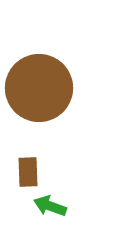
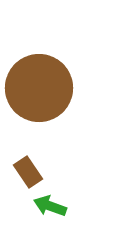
brown rectangle: rotated 32 degrees counterclockwise
